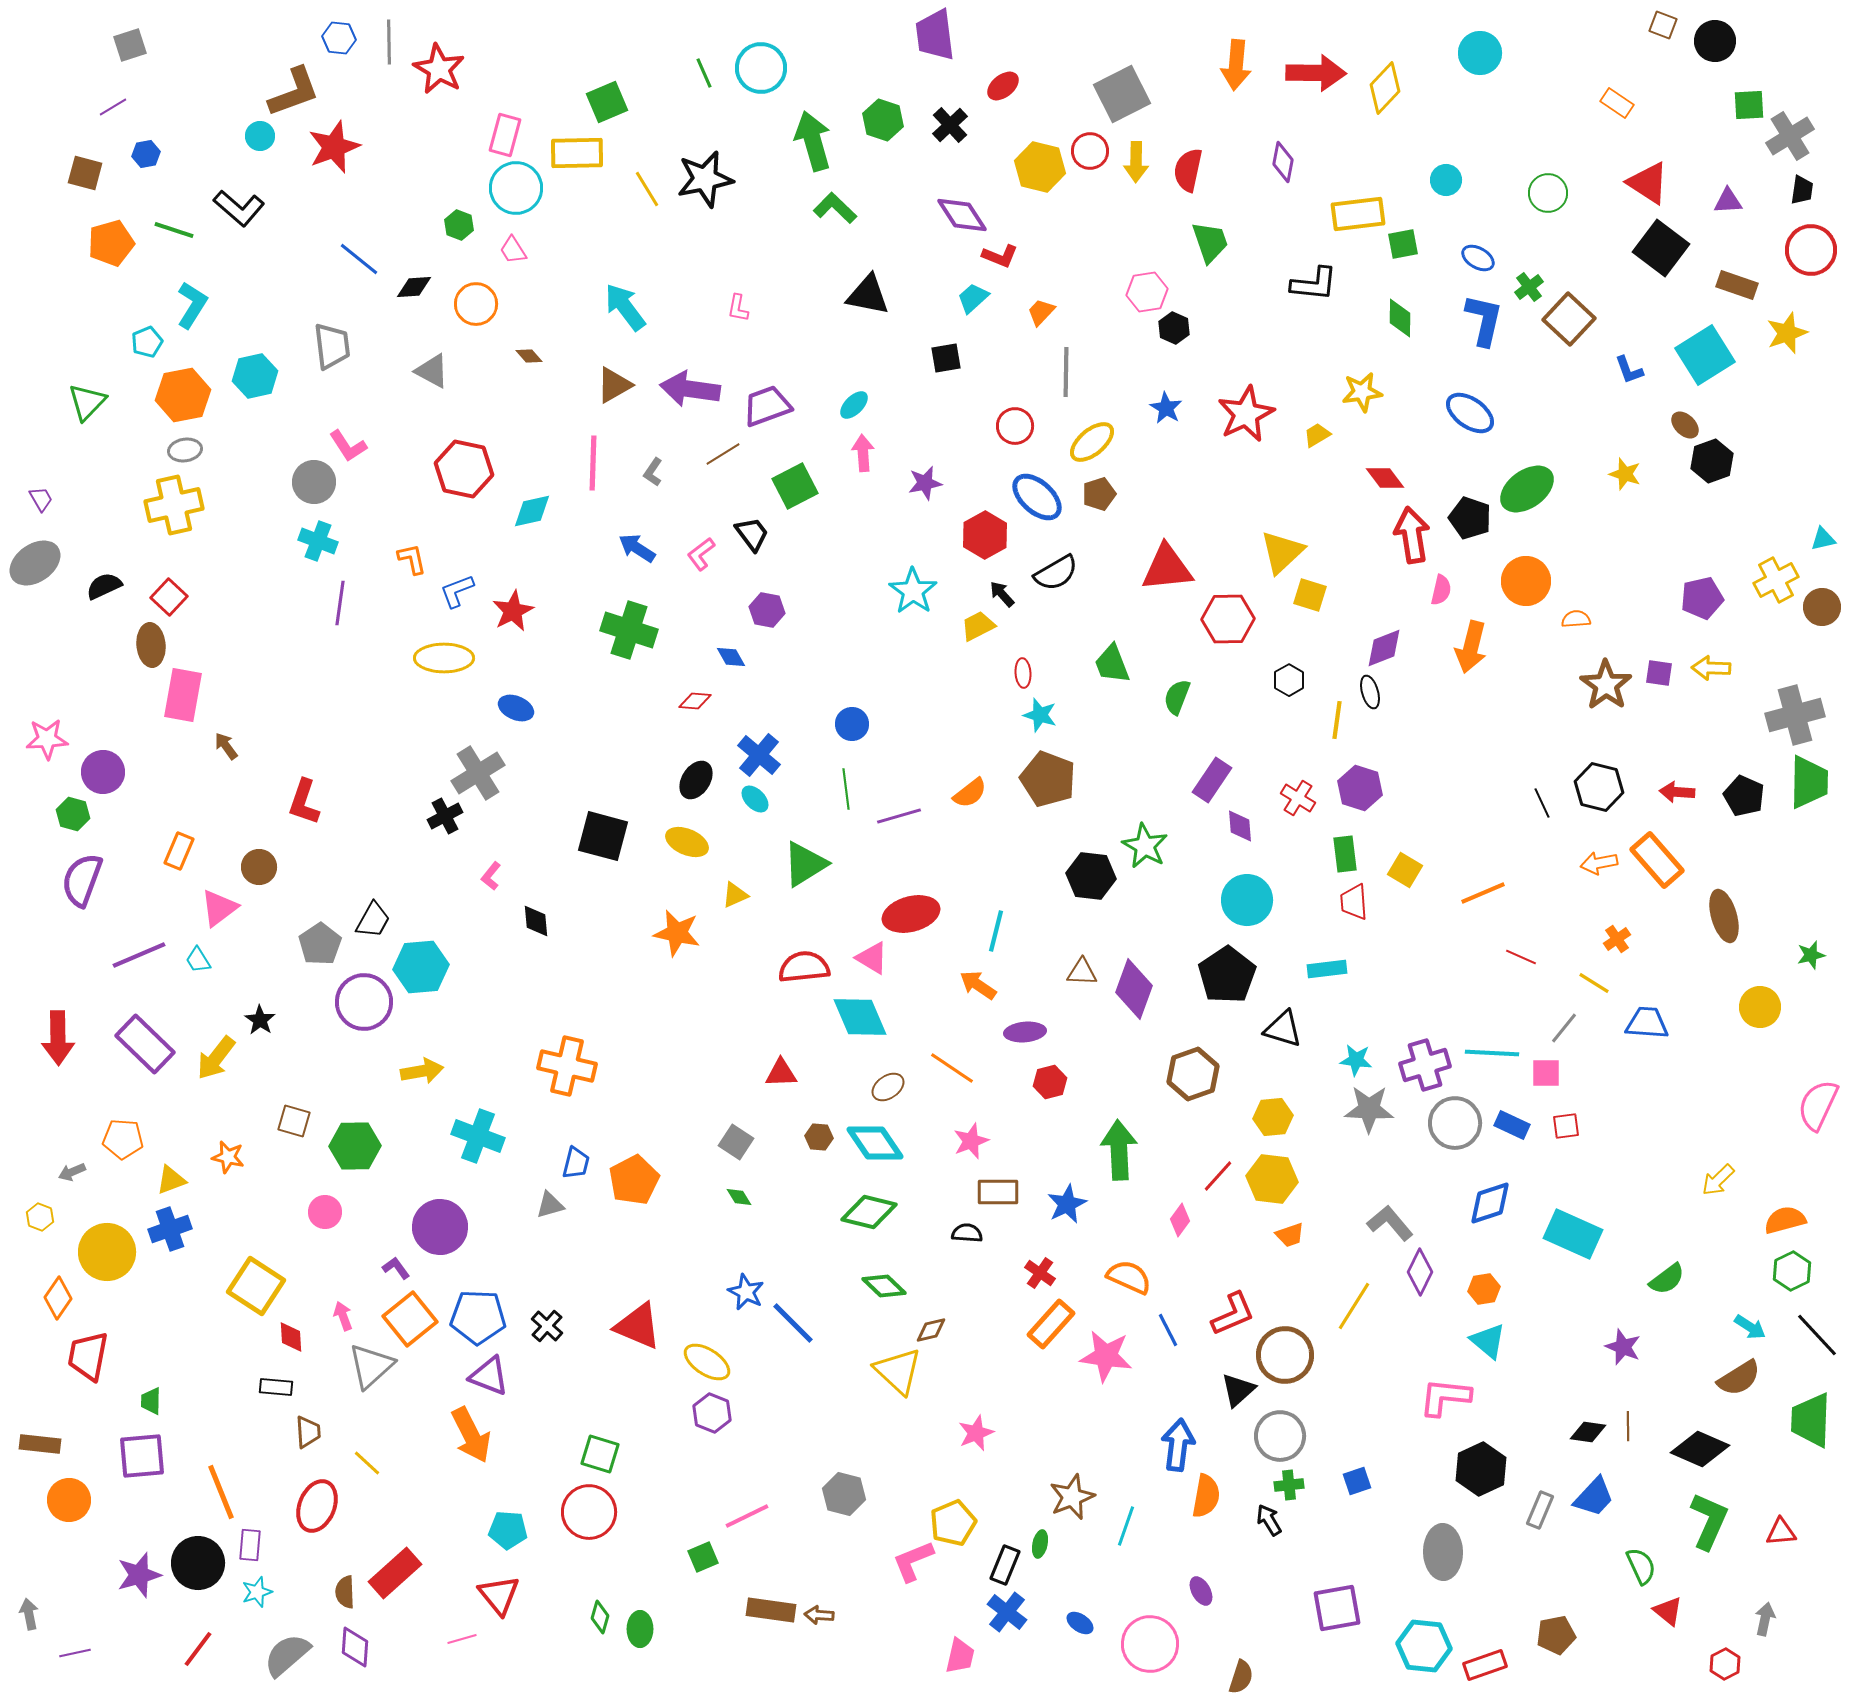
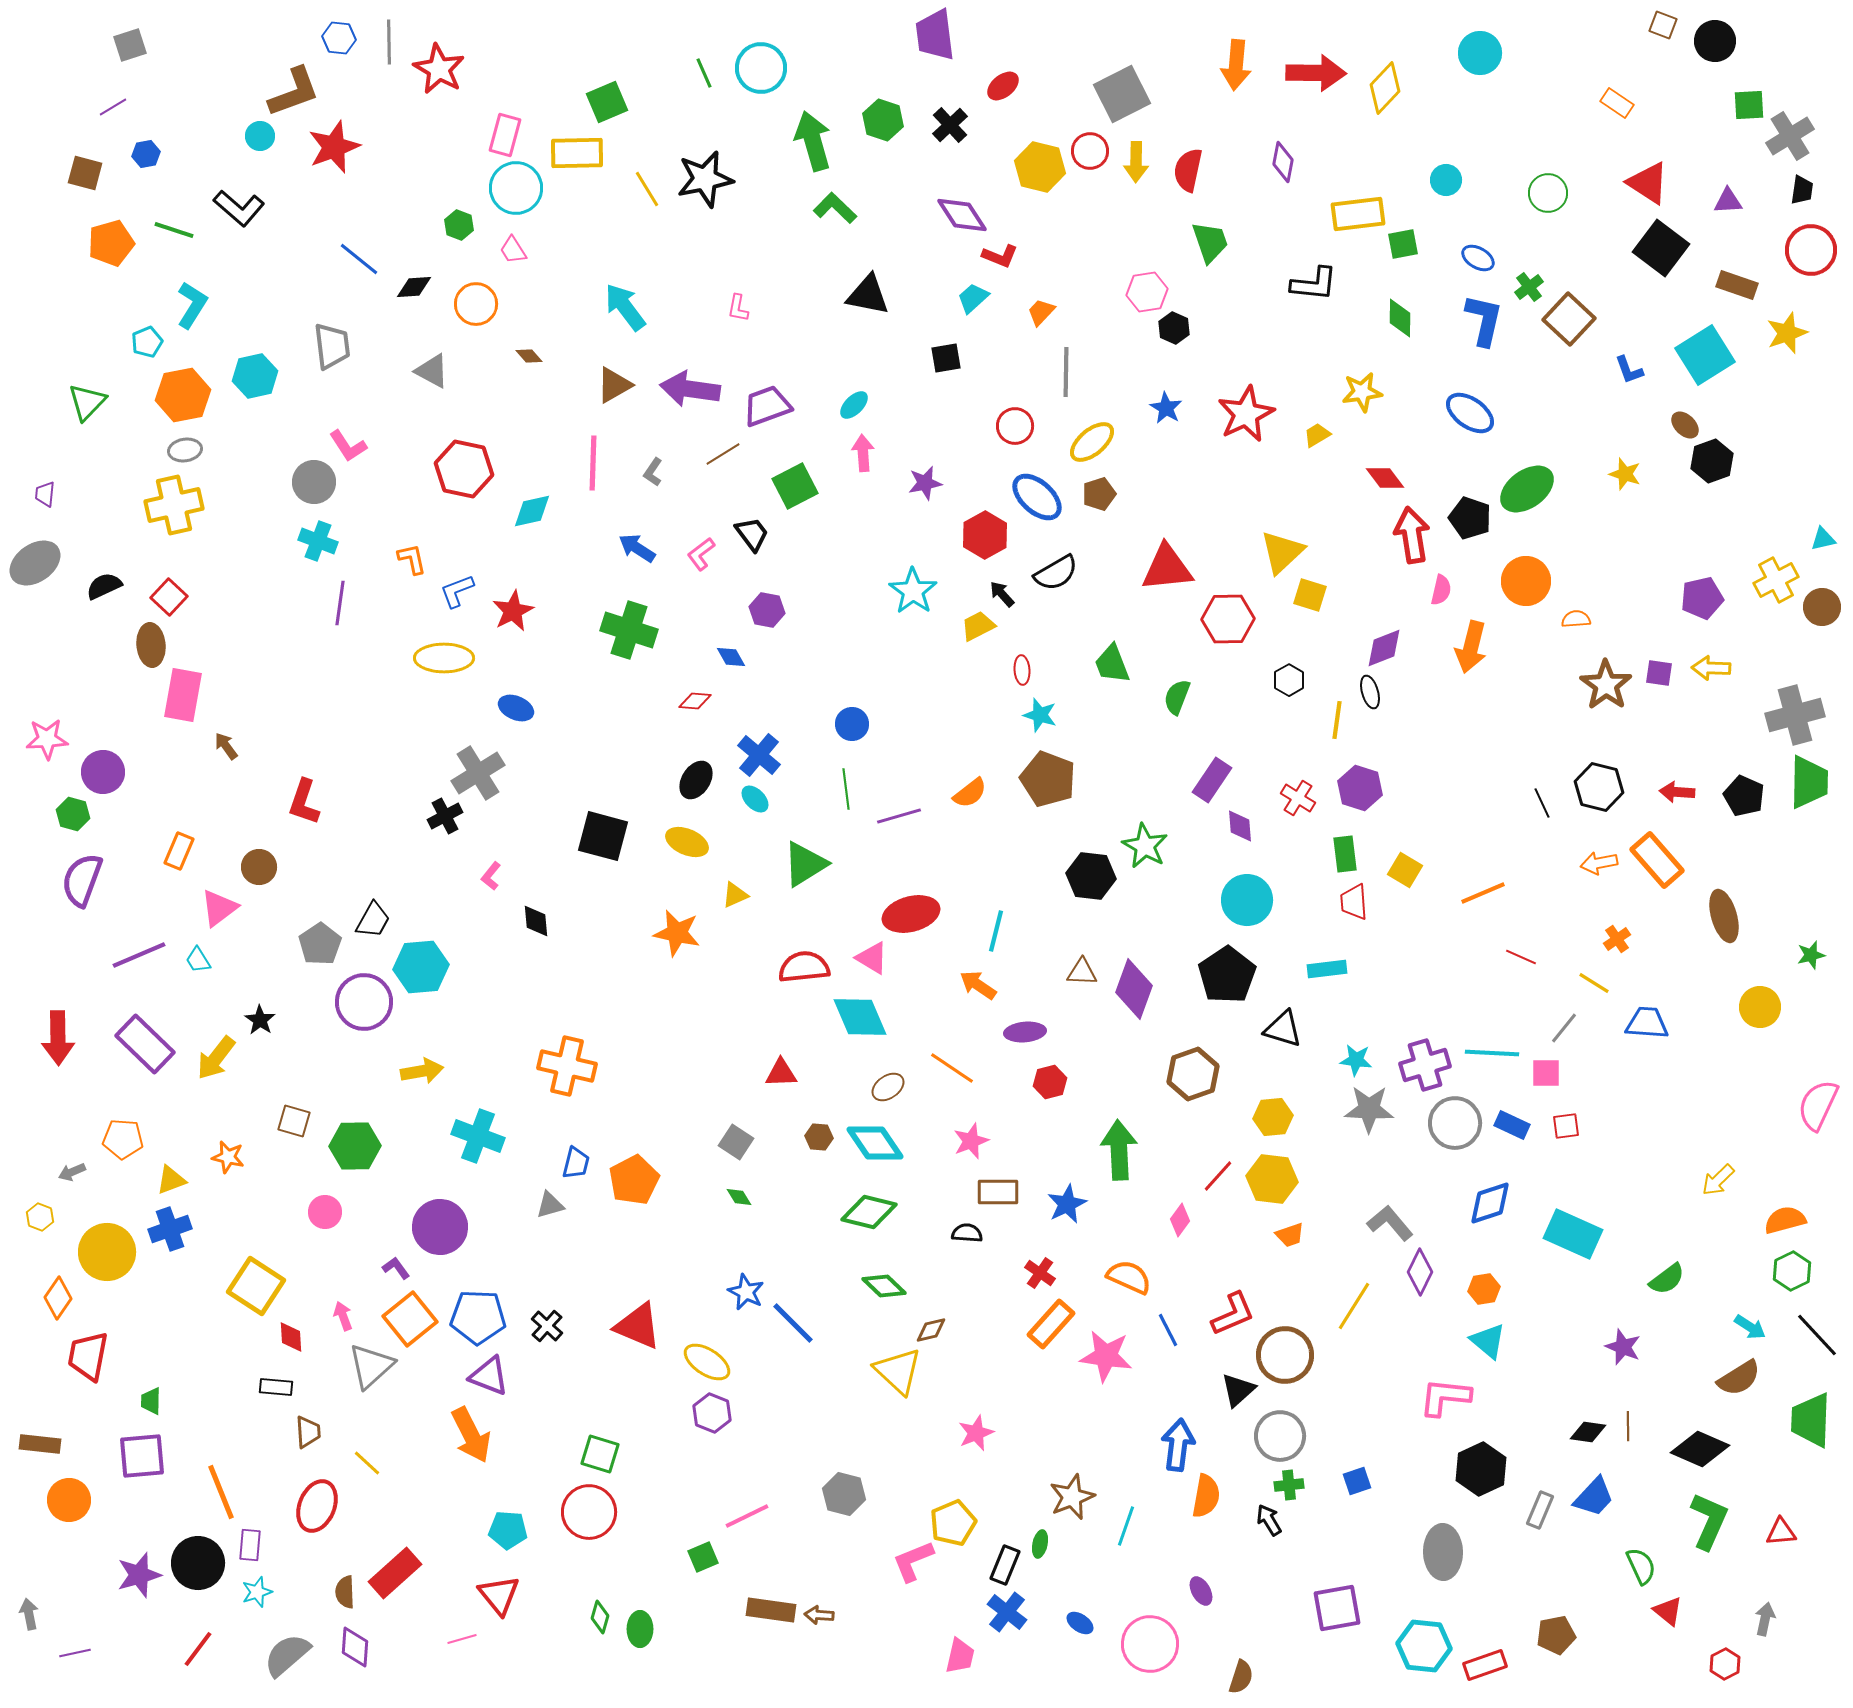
purple trapezoid at (41, 499): moved 4 px right, 5 px up; rotated 144 degrees counterclockwise
red ellipse at (1023, 673): moved 1 px left, 3 px up
